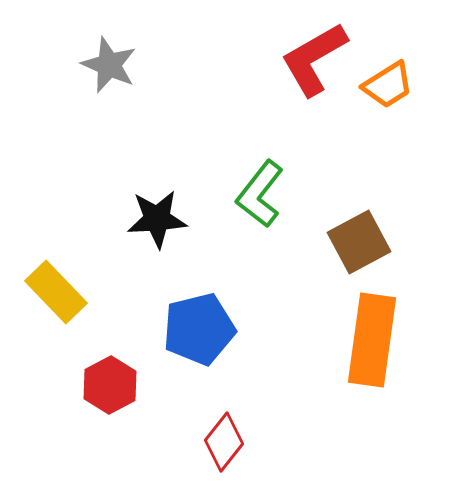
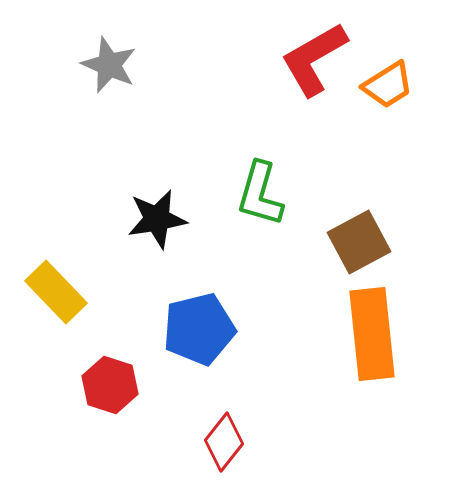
green L-shape: rotated 22 degrees counterclockwise
black star: rotated 6 degrees counterclockwise
orange rectangle: moved 6 px up; rotated 14 degrees counterclockwise
red hexagon: rotated 14 degrees counterclockwise
